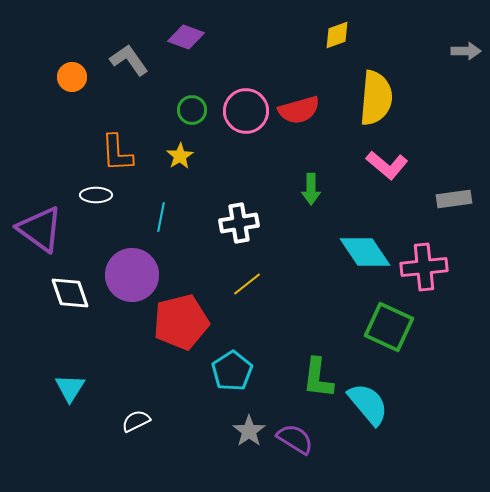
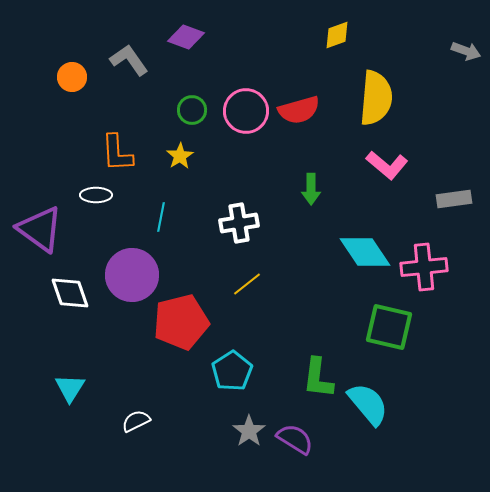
gray arrow: rotated 20 degrees clockwise
green square: rotated 12 degrees counterclockwise
